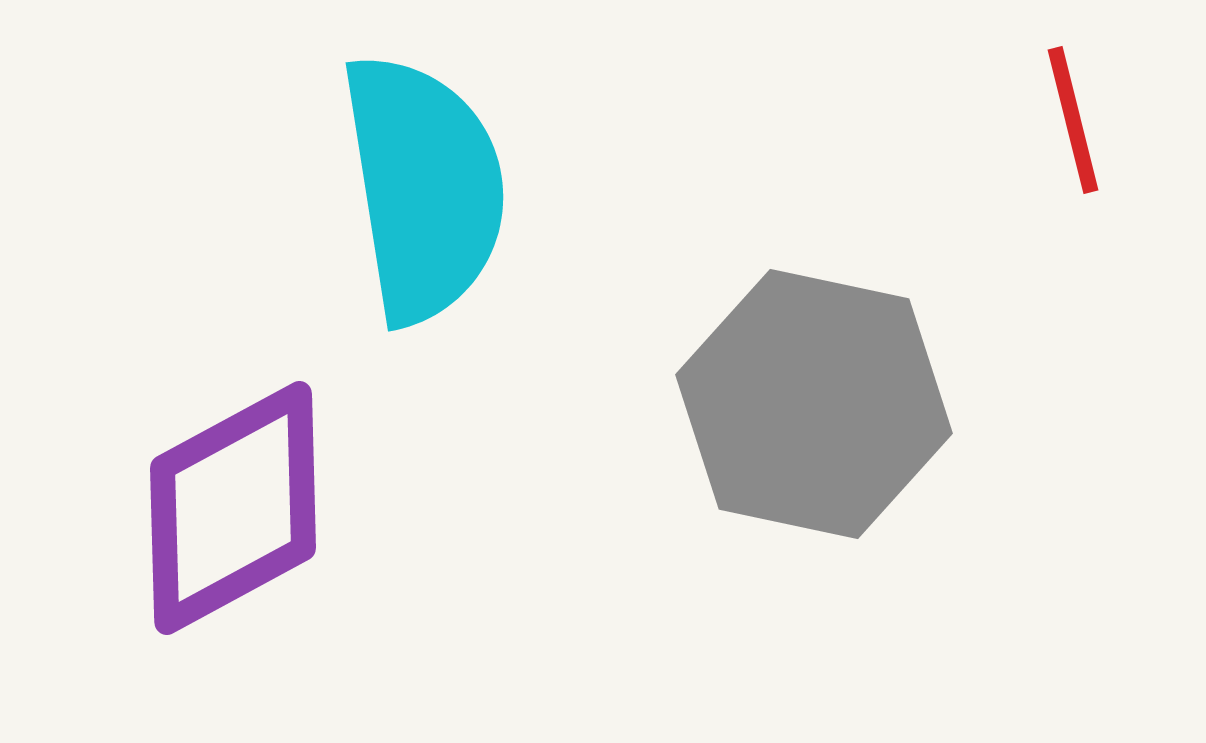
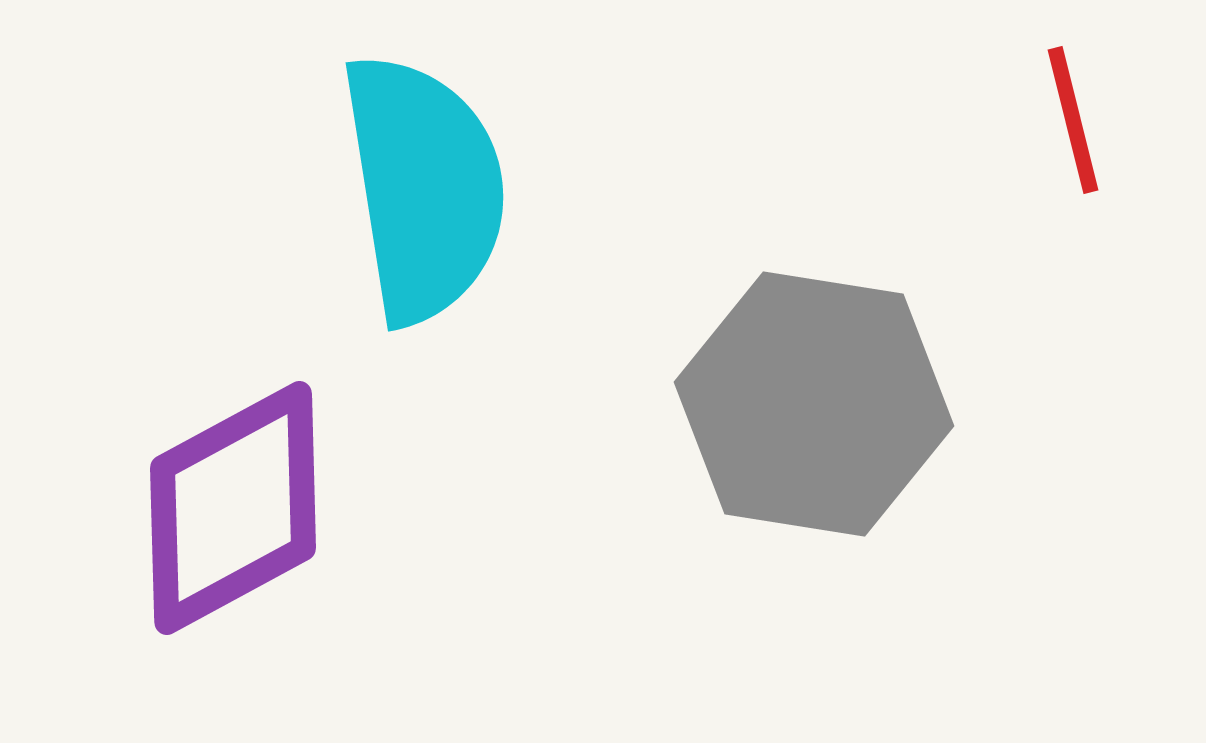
gray hexagon: rotated 3 degrees counterclockwise
